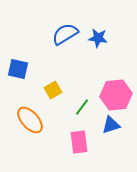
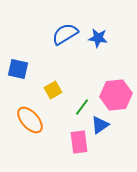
blue triangle: moved 11 px left; rotated 18 degrees counterclockwise
